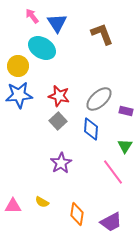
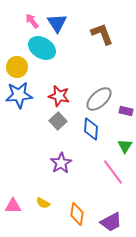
pink arrow: moved 5 px down
yellow circle: moved 1 px left, 1 px down
yellow semicircle: moved 1 px right, 1 px down
